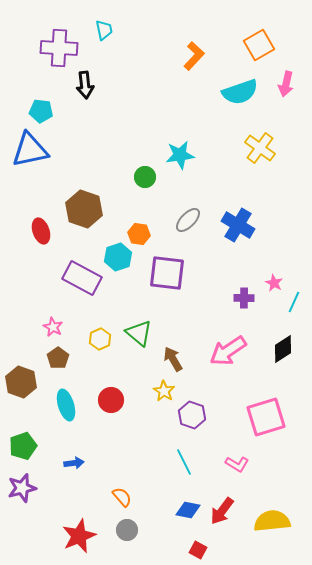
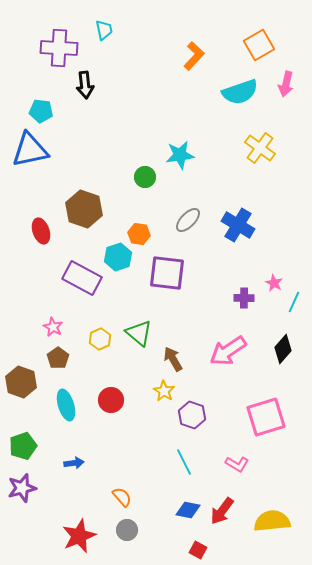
black diamond at (283, 349): rotated 16 degrees counterclockwise
